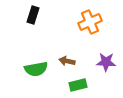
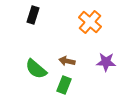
orange cross: rotated 25 degrees counterclockwise
green semicircle: rotated 50 degrees clockwise
green rectangle: moved 14 px left; rotated 54 degrees counterclockwise
